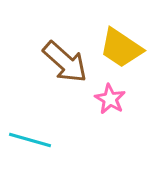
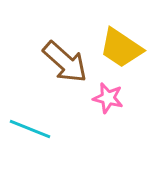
pink star: moved 2 px left, 1 px up; rotated 16 degrees counterclockwise
cyan line: moved 11 px up; rotated 6 degrees clockwise
